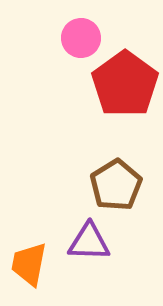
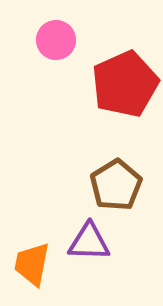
pink circle: moved 25 px left, 2 px down
red pentagon: rotated 12 degrees clockwise
orange trapezoid: moved 3 px right
